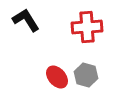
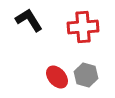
black L-shape: moved 3 px right
red cross: moved 4 px left
